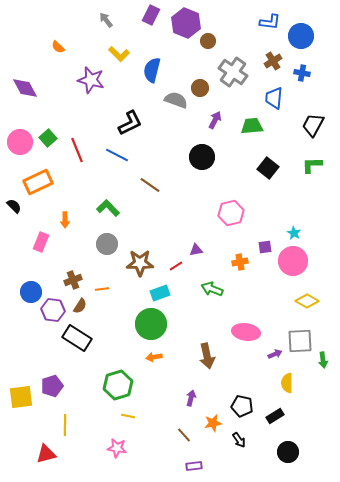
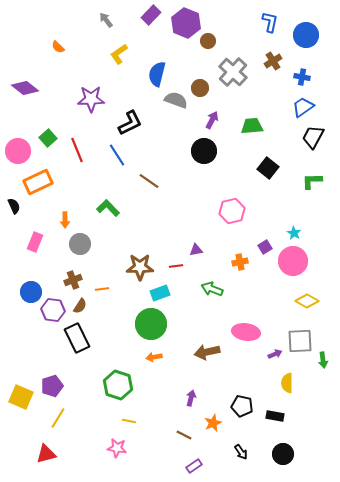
purple rectangle at (151, 15): rotated 18 degrees clockwise
blue L-shape at (270, 22): rotated 85 degrees counterclockwise
blue circle at (301, 36): moved 5 px right, 1 px up
yellow L-shape at (119, 54): rotated 100 degrees clockwise
blue semicircle at (152, 70): moved 5 px right, 4 px down
gray cross at (233, 72): rotated 8 degrees clockwise
blue cross at (302, 73): moved 4 px down
purple star at (91, 80): moved 19 px down; rotated 16 degrees counterclockwise
purple diamond at (25, 88): rotated 24 degrees counterclockwise
blue trapezoid at (274, 98): moved 29 px right, 9 px down; rotated 50 degrees clockwise
purple arrow at (215, 120): moved 3 px left
black trapezoid at (313, 125): moved 12 px down
pink circle at (20, 142): moved 2 px left, 9 px down
blue line at (117, 155): rotated 30 degrees clockwise
black circle at (202, 157): moved 2 px right, 6 px up
green L-shape at (312, 165): moved 16 px down
brown line at (150, 185): moved 1 px left, 4 px up
black semicircle at (14, 206): rotated 21 degrees clockwise
pink hexagon at (231, 213): moved 1 px right, 2 px up
pink rectangle at (41, 242): moved 6 px left
gray circle at (107, 244): moved 27 px left
purple square at (265, 247): rotated 24 degrees counterclockwise
brown star at (140, 263): moved 4 px down
red line at (176, 266): rotated 24 degrees clockwise
black rectangle at (77, 338): rotated 32 degrees clockwise
brown arrow at (207, 356): moved 4 px up; rotated 90 degrees clockwise
green hexagon at (118, 385): rotated 24 degrees counterclockwise
yellow square at (21, 397): rotated 30 degrees clockwise
yellow line at (128, 416): moved 1 px right, 5 px down
black rectangle at (275, 416): rotated 42 degrees clockwise
orange star at (213, 423): rotated 12 degrees counterclockwise
yellow line at (65, 425): moved 7 px left, 7 px up; rotated 30 degrees clockwise
brown line at (184, 435): rotated 21 degrees counterclockwise
black arrow at (239, 440): moved 2 px right, 12 px down
black circle at (288, 452): moved 5 px left, 2 px down
purple rectangle at (194, 466): rotated 28 degrees counterclockwise
